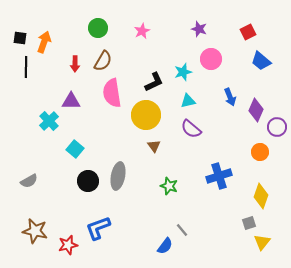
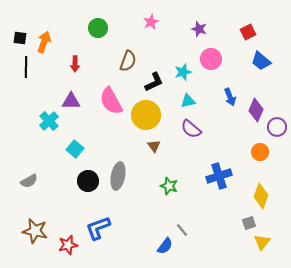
pink star: moved 9 px right, 9 px up
brown semicircle: moved 25 px right; rotated 10 degrees counterclockwise
pink semicircle: moved 1 px left, 8 px down; rotated 20 degrees counterclockwise
